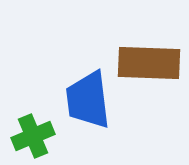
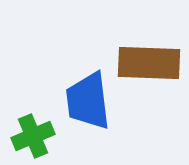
blue trapezoid: moved 1 px down
